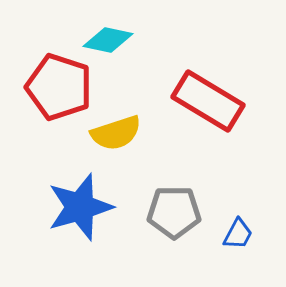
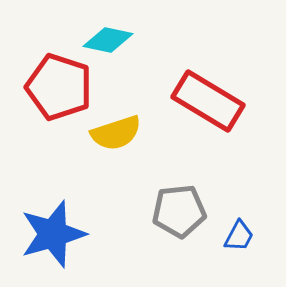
blue star: moved 27 px left, 27 px down
gray pentagon: moved 5 px right, 1 px up; rotated 6 degrees counterclockwise
blue trapezoid: moved 1 px right, 2 px down
